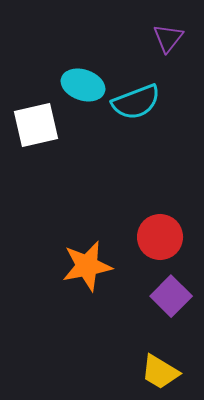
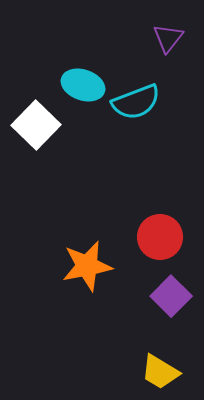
white square: rotated 33 degrees counterclockwise
